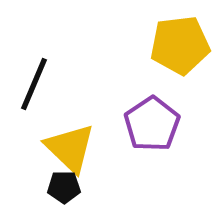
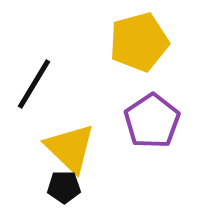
yellow pentagon: moved 41 px left, 3 px up; rotated 8 degrees counterclockwise
black line: rotated 8 degrees clockwise
purple pentagon: moved 3 px up
